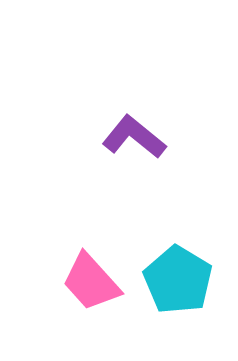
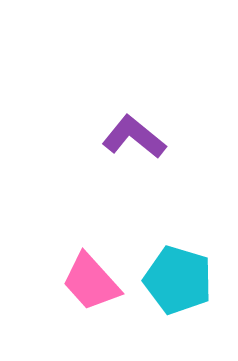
cyan pentagon: rotated 14 degrees counterclockwise
